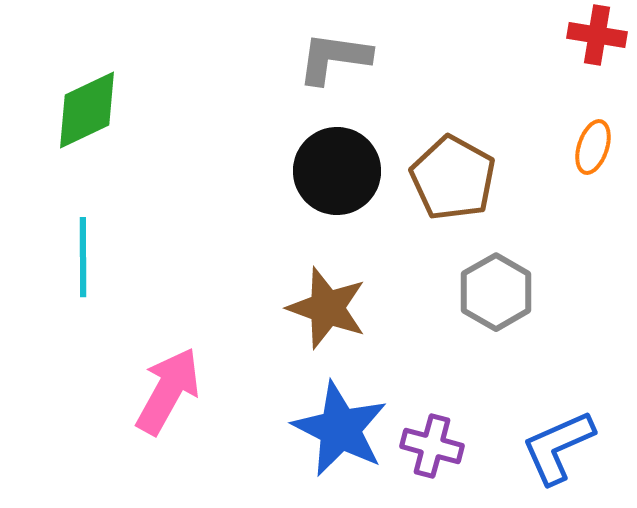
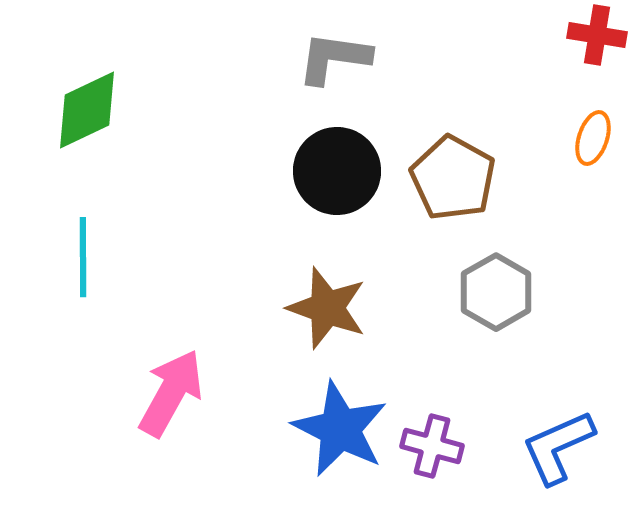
orange ellipse: moved 9 px up
pink arrow: moved 3 px right, 2 px down
